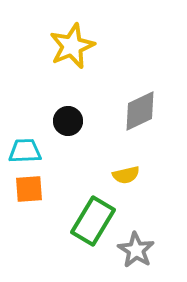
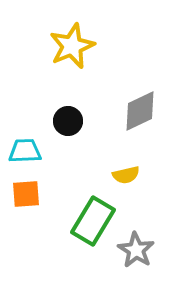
orange square: moved 3 px left, 5 px down
